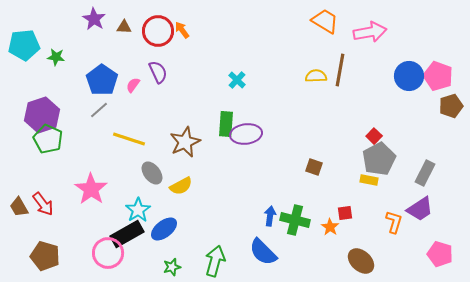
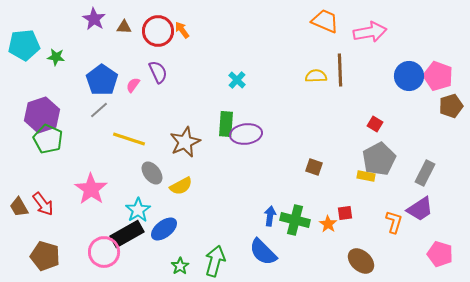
orange trapezoid at (325, 21): rotated 8 degrees counterclockwise
brown line at (340, 70): rotated 12 degrees counterclockwise
red square at (374, 136): moved 1 px right, 12 px up; rotated 14 degrees counterclockwise
yellow rectangle at (369, 180): moved 3 px left, 4 px up
orange star at (330, 227): moved 2 px left, 3 px up
pink circle at (108, 253): moved 4 px left, 1 px up
green star at (172, 267): moved 8 px right, 1 px up; rotated 18 degrees counterclockwise
